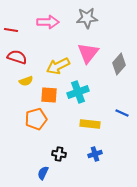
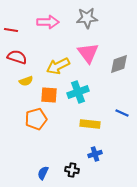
pink triangle: rotated 15 degrees counterclockwise
gray diamond: rotated 30 degrees clockwise
black cross: moved 13 px right, 16 px down
